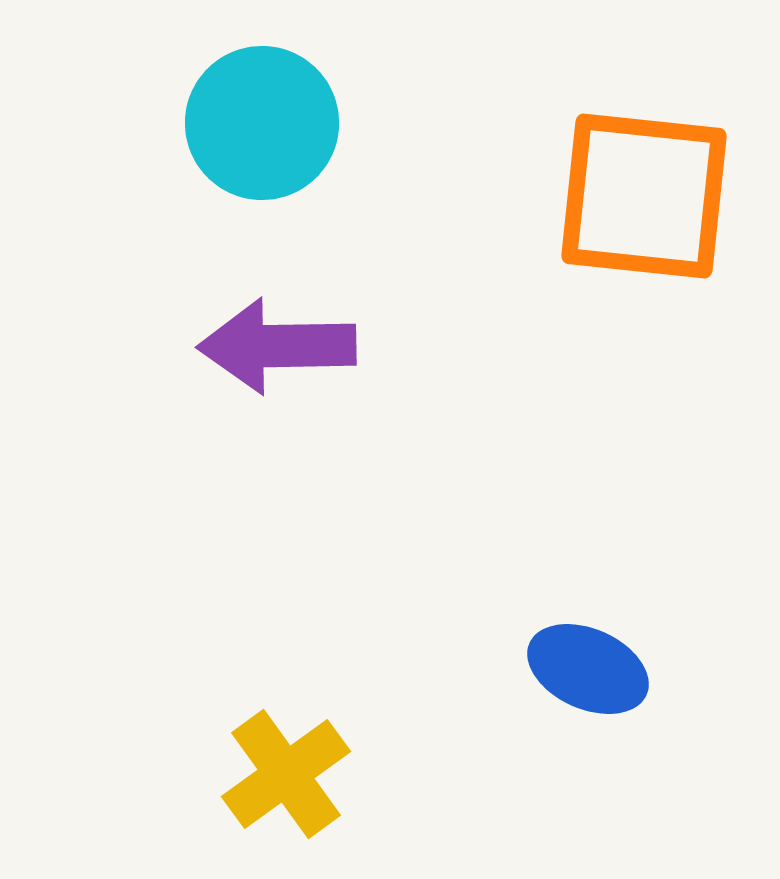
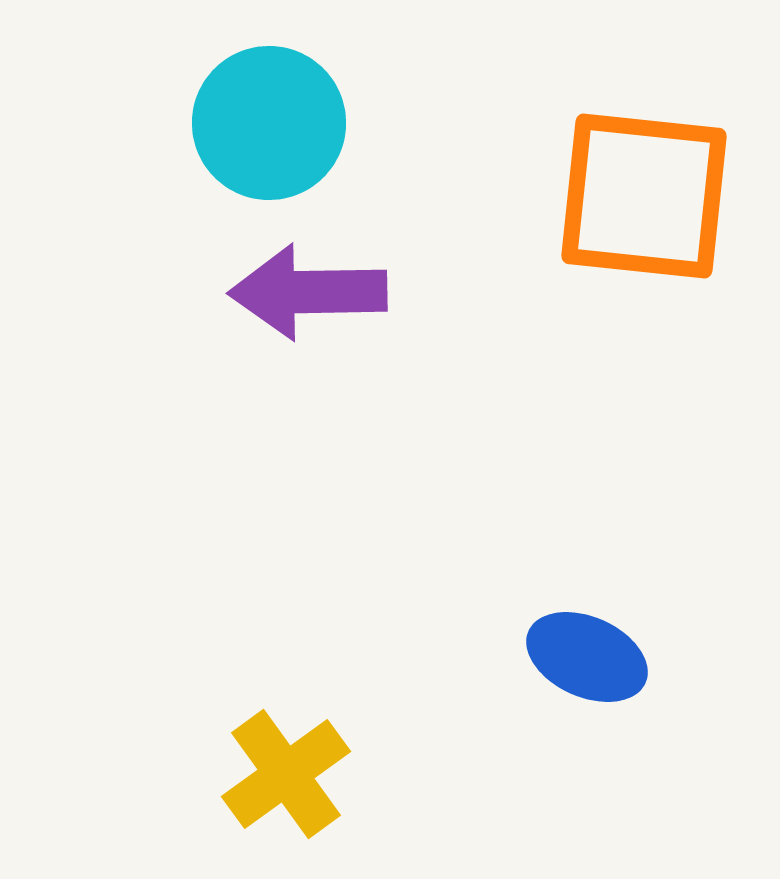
cyan circle: moved 7 px right
purple arrow: moved 31 px right, 54 px up
blue ellipse: moved 1 px left, 12 px up
